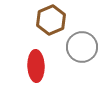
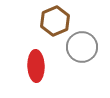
brown hexagon: moved 4 px right, 1 px down
